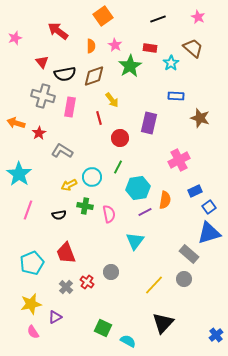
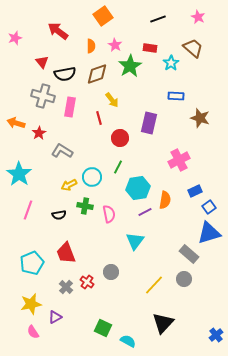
brown diamond at (94, 76): moved 3 px right, 2 px up
